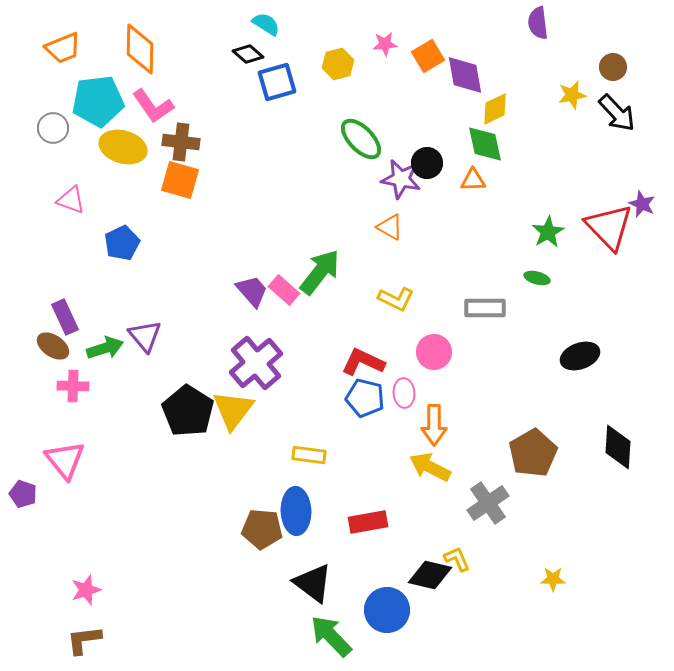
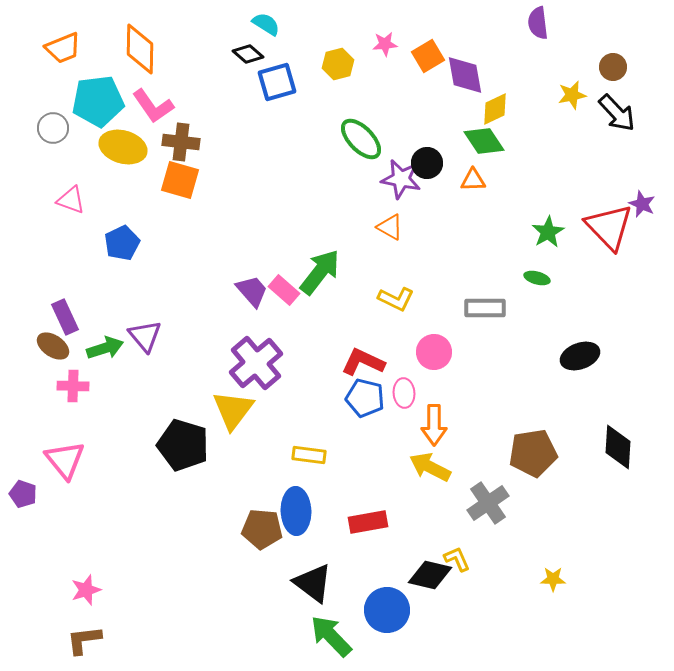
green diamond at (485, 144): moved 1 px left, 3 px up; rotated 21 degrees counterclockwise
black pentagon at (188, 411): moved 5 px left, 34 px down; rotated 15 degrees counterclockwise
brown pentagon at (533, 453): rotated 21 degrees clockwise
